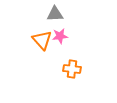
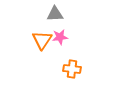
pink star: moved 1 px down
orange triangle: rotated 15 degrees clockwise
